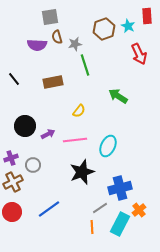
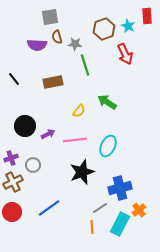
gray star: rotated 16 degrees clockwise
red arrow: moved 14 px left
green arrow: moved 11 px left, 6 px down
blue line: moved 1 px up
